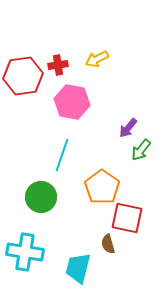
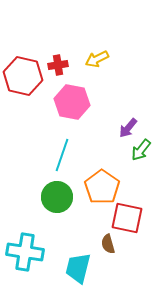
red hexagon: rotated 21 degrees clockwise
green circle: moved 16 px right
